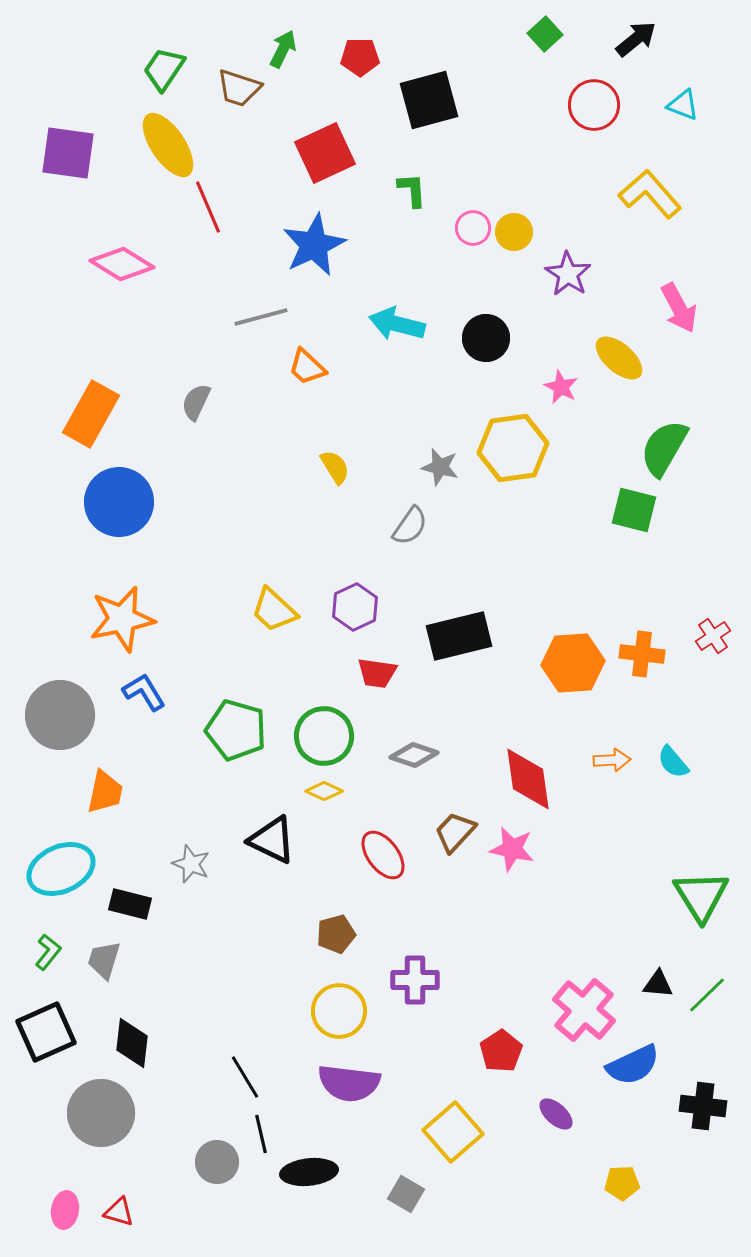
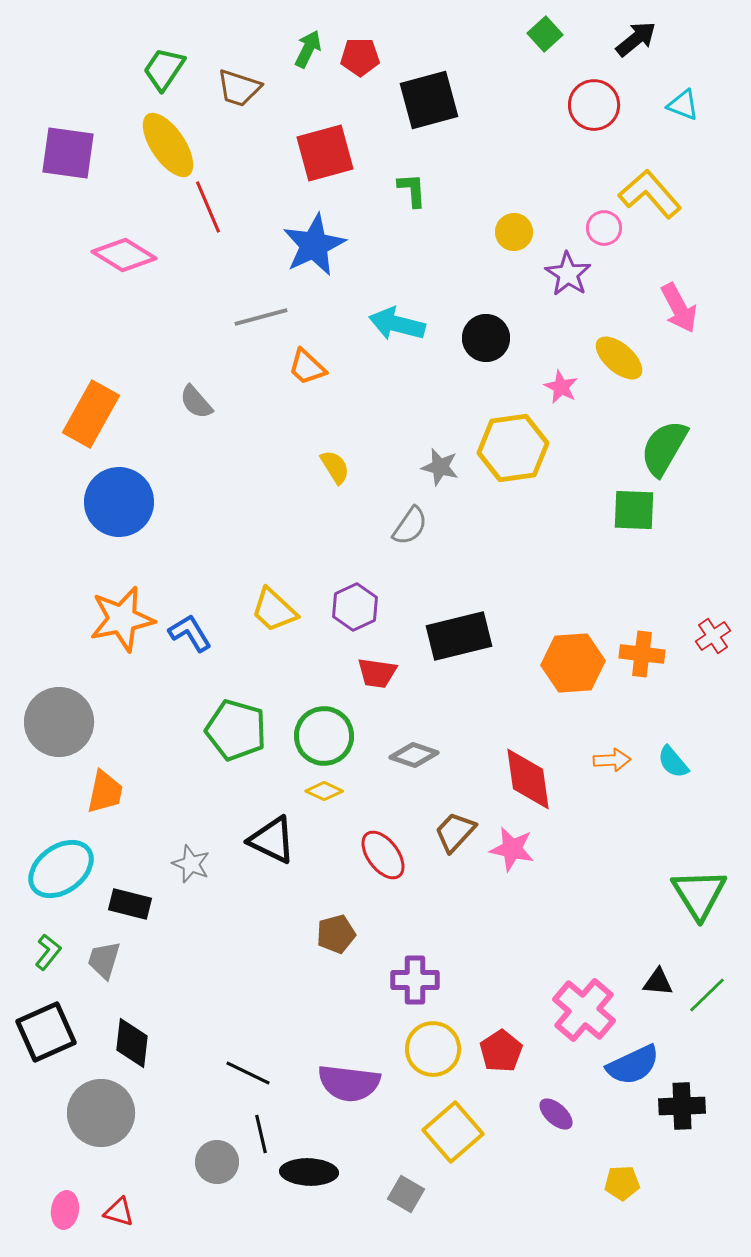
green arrow at (283, 49): moved 25 px right
red square at (325, 153): rotated 10 degrees clockwise
pink circle at (473, 228): moved 131 px right
pink diamond at (122, 264): moved 2 px right, 9 px up
gray semicircle at (196, 402): rotated 66 degrees counterclockwise
green square at (634, 510): rotated 12 degrees counterclockwise
blue L-shape at (144, 692): moved 46 px right, 59 px up
gray circle at (60, 715): moved 1 px left, 7 px down
cyan ellipse at (61, 869): rotated 12 degrees counterclockwise
green triangle at (701, 896): moved 2 px left, 2 px up
black triangle at (658, 984): moved 2 px up
yellow circle at (339, 1011): moved 94 px right, 38 px down
black line at (245, 1077): moved 3 px right, 4 px up; rotated 33 degrees counterclockwise
black cross at (703, 1106): moved 21 px left; rotated 9 degrees counterclockwise
black ellipse at (309, 1172): rotated 8 degrees clockwise
